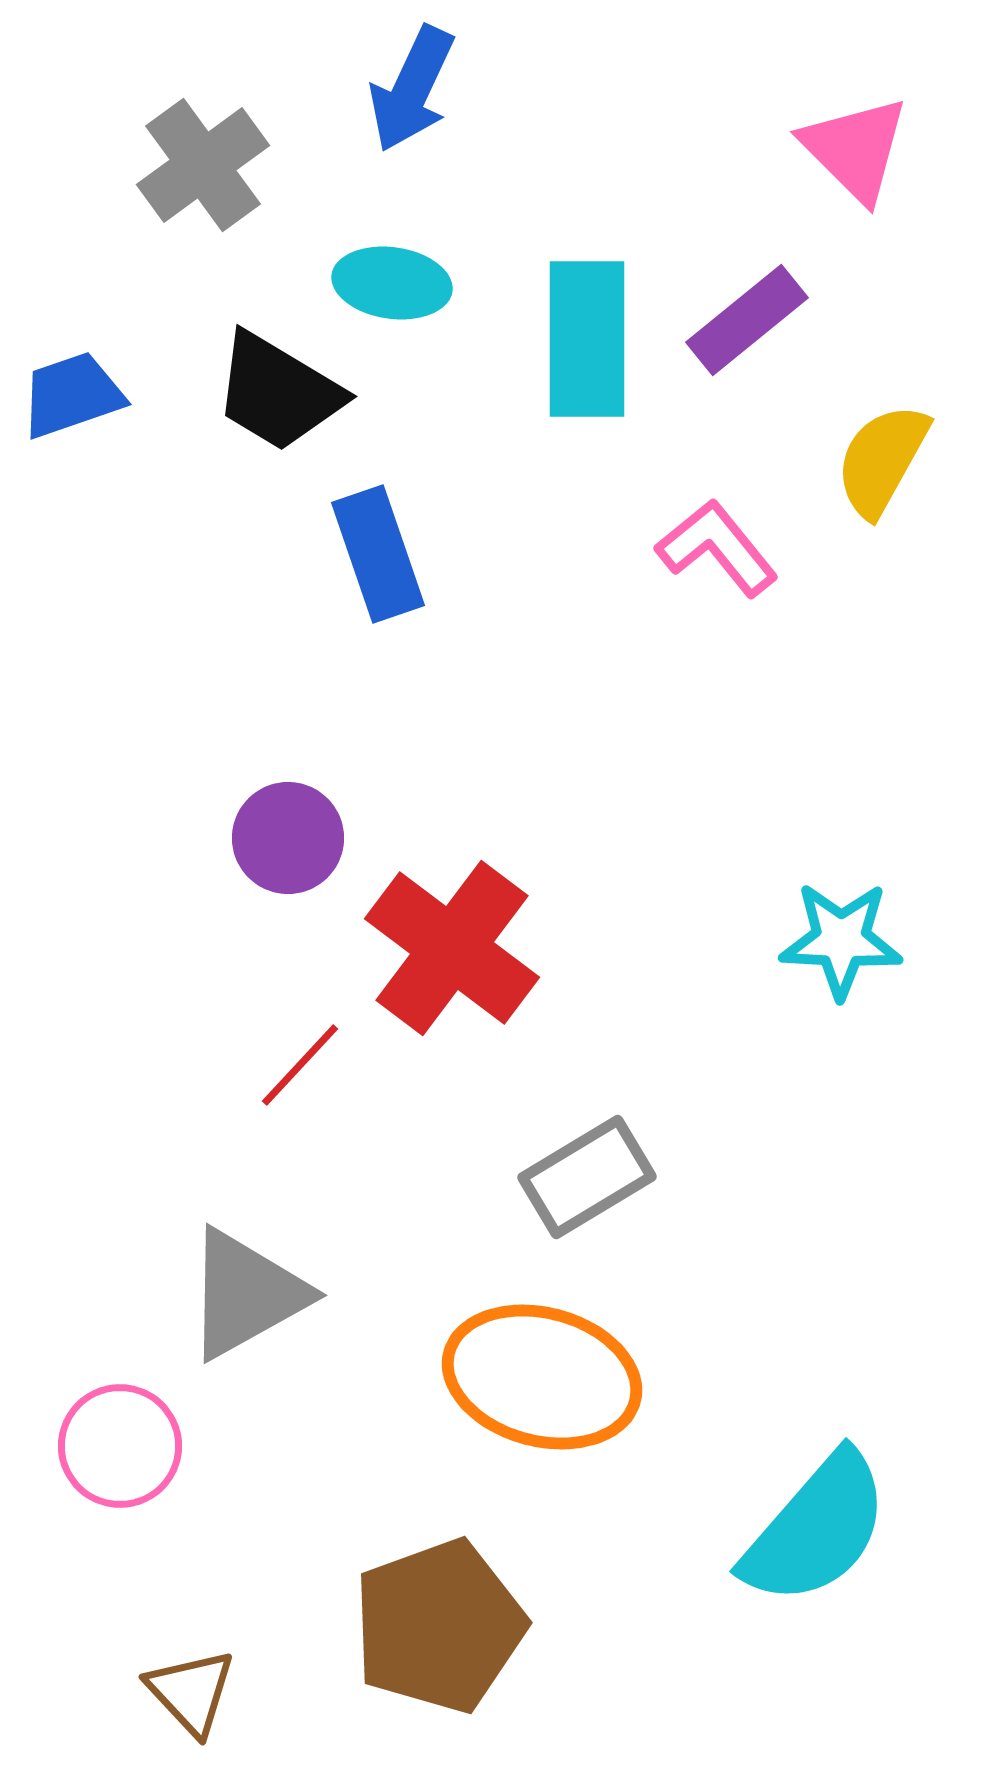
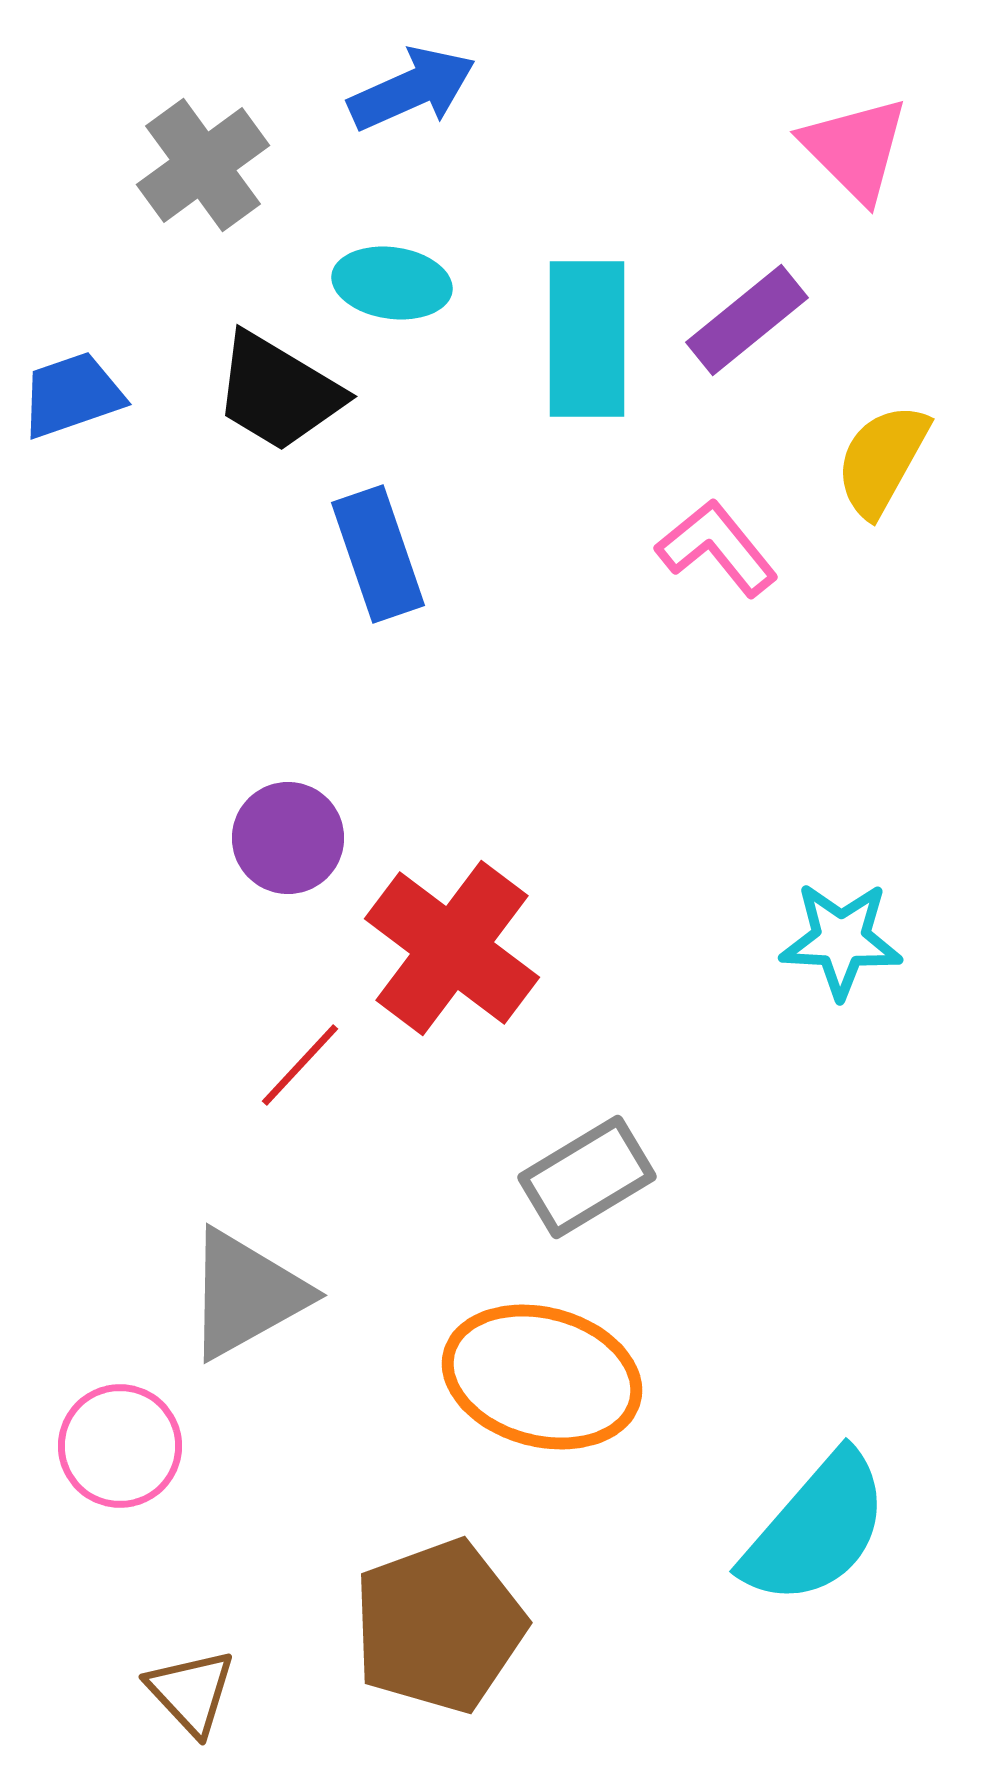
blue arrow: rotated 139 degrees counterclockwise
